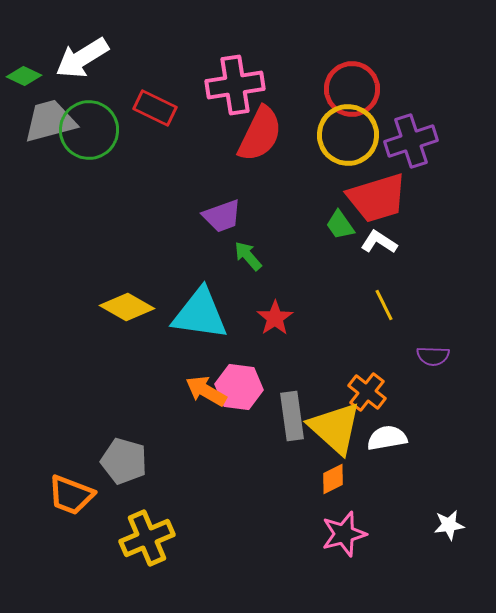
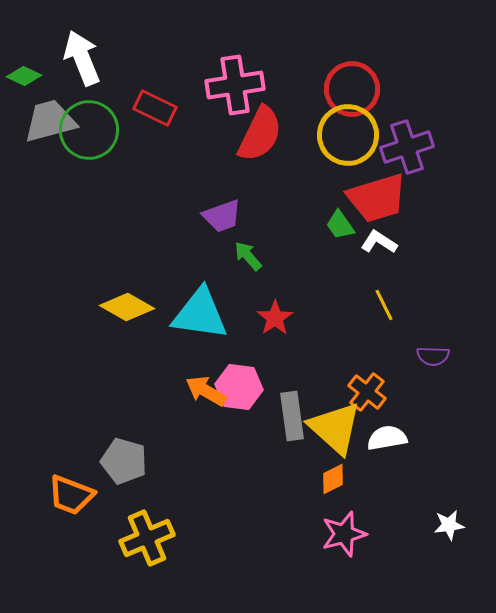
white arrow: rotated 100 degrees clockwise
purple cross: moved 4 px left, 6 px down
